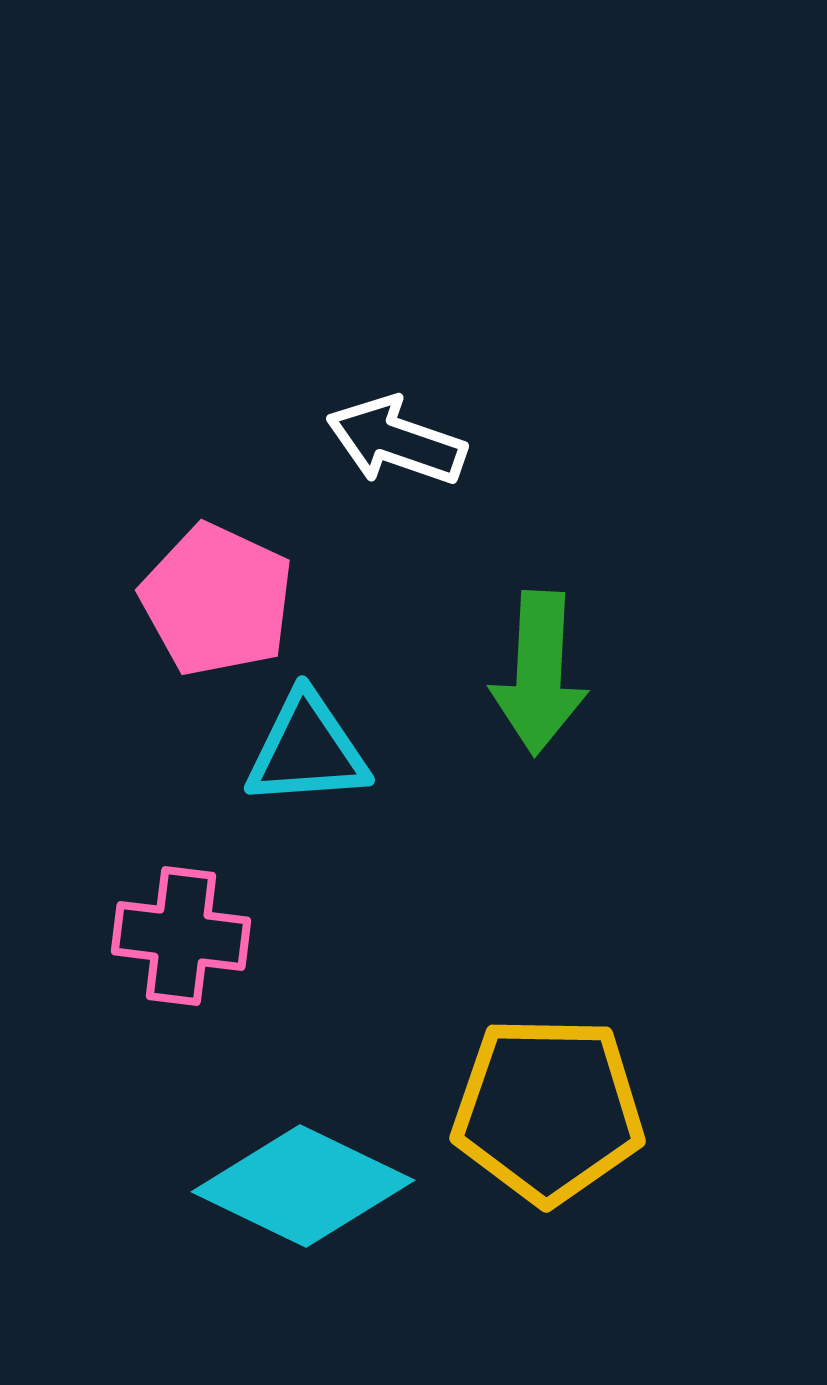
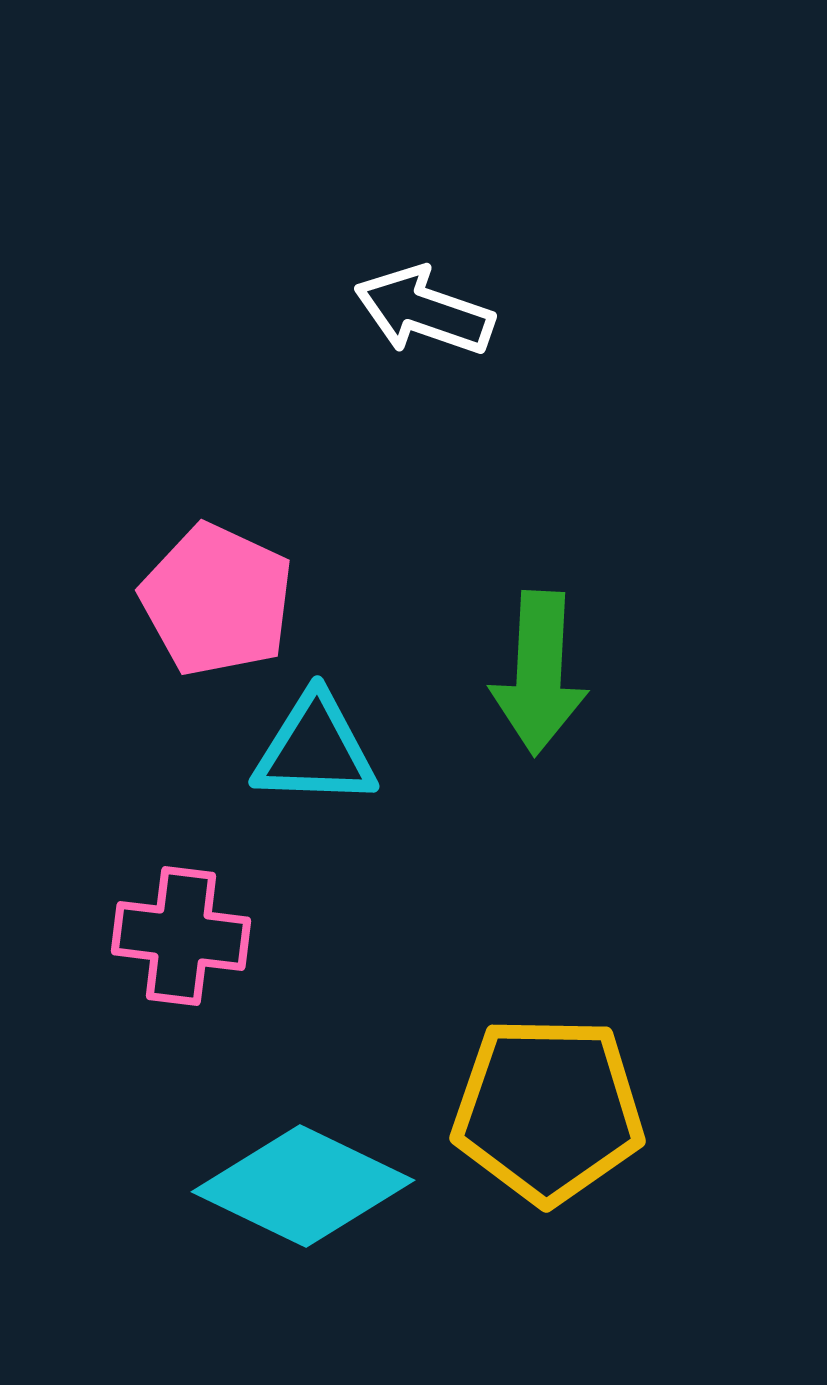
white arrow: moved 28 px right, 130 px up
cyan triangle: moved 8 px right; rotated 6 degrees clockwise
